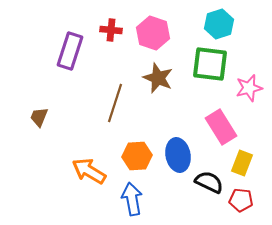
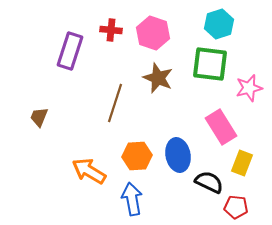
red pentagon: moved 5 px left, 7 px down
